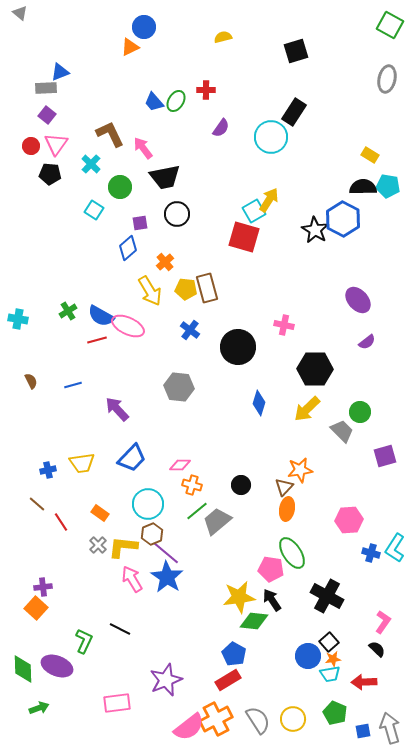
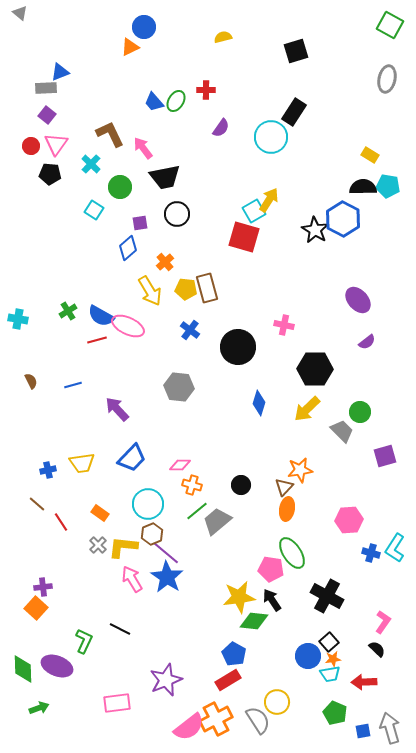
yellow circle at (293, 719): moved 16 px left, 17 px up
